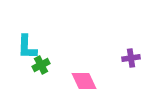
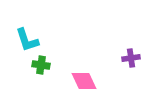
cyan L-shape: moved 7 px up; rotated 20 degrees counterclockwise
green cross: rotated 36 degrees clockwise
